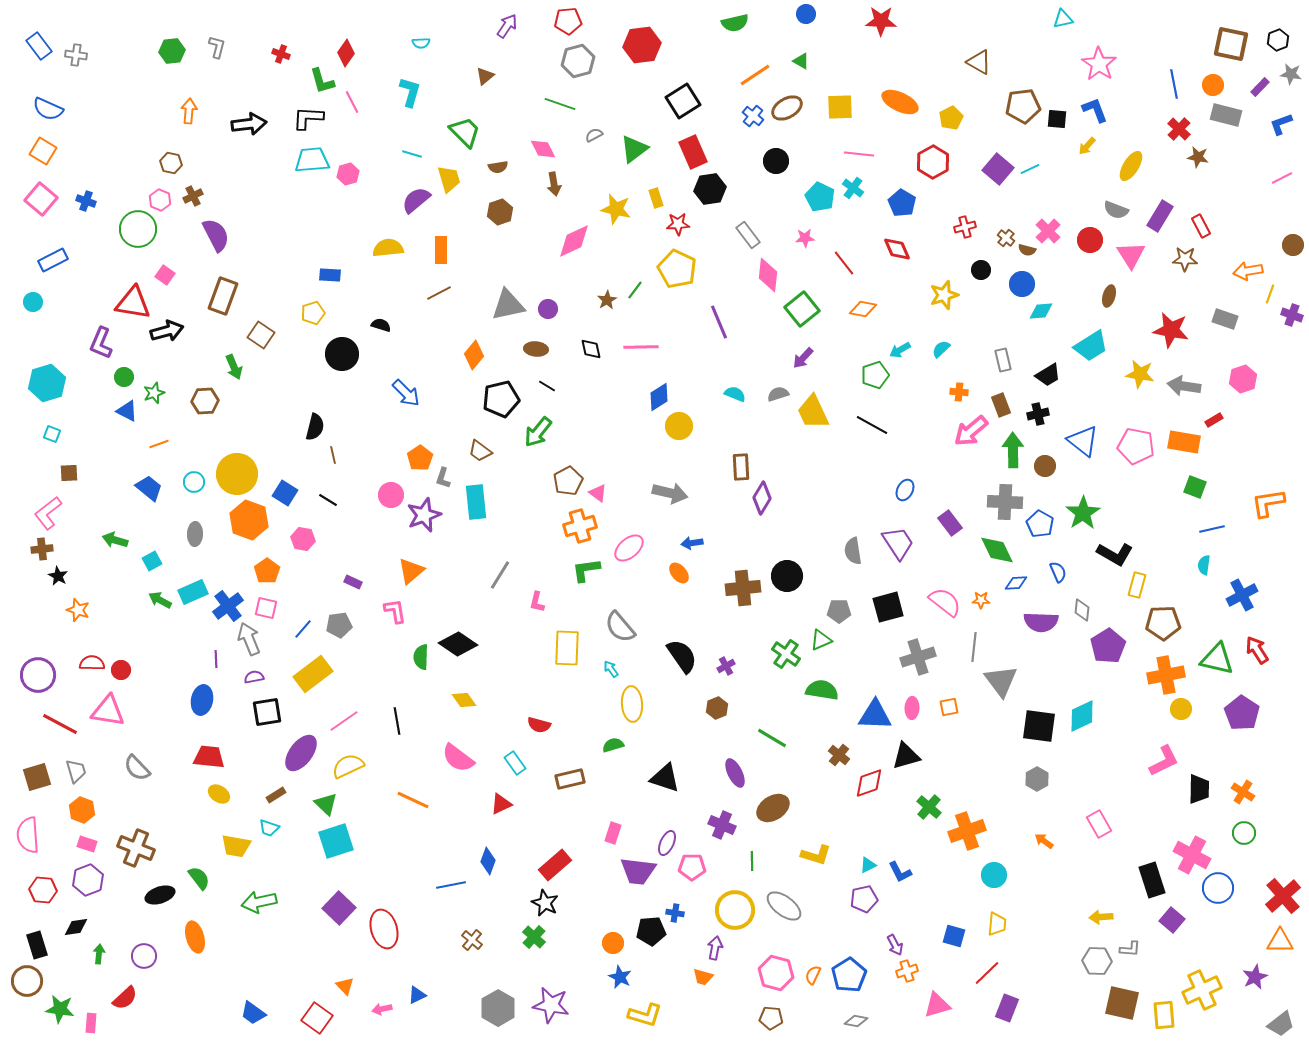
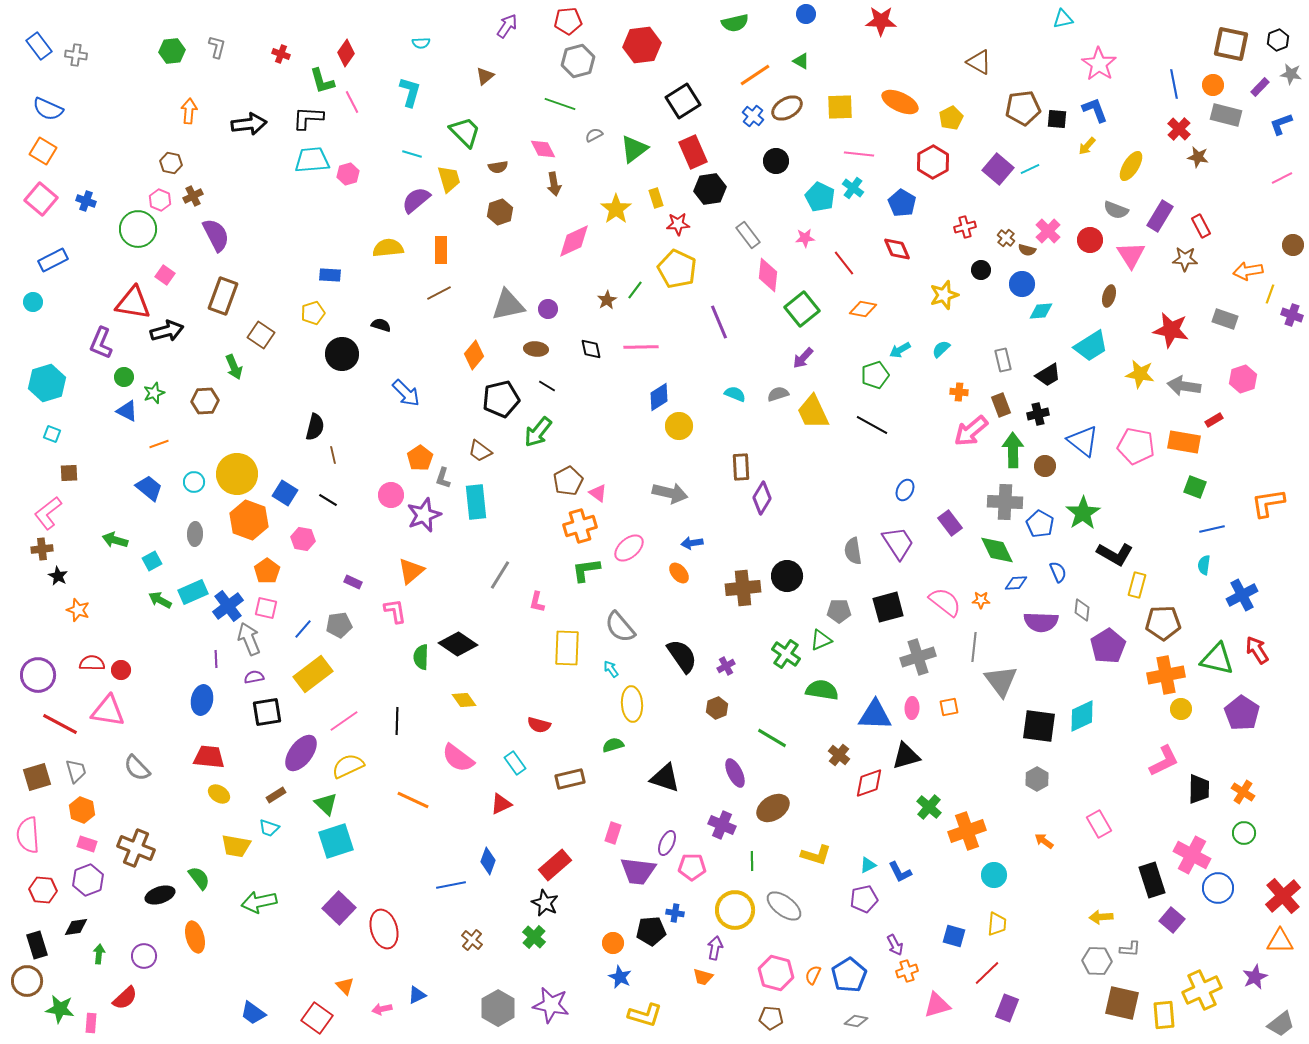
brown pentagon at (1023, 106): moved 2 px down
yellow star at (616, 209): rotated 24 degrees clockwise
black line at (397, 721): rotated 12 degrees clockwise
